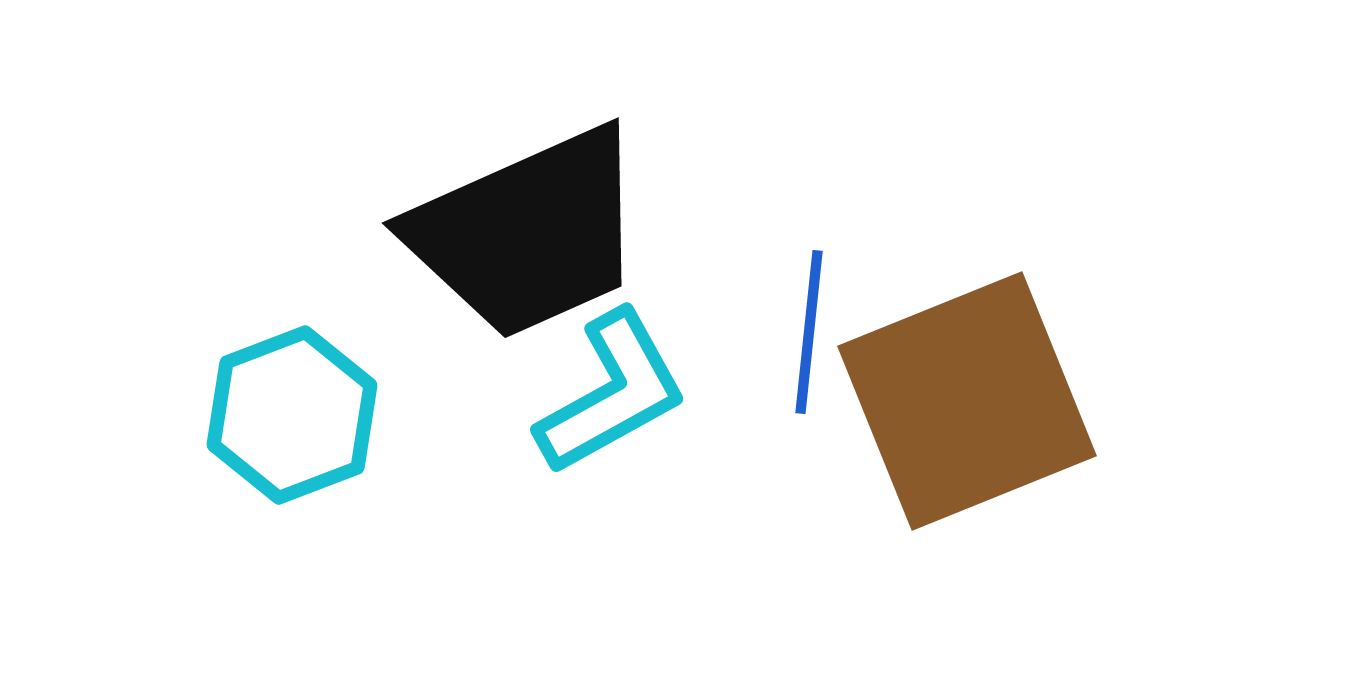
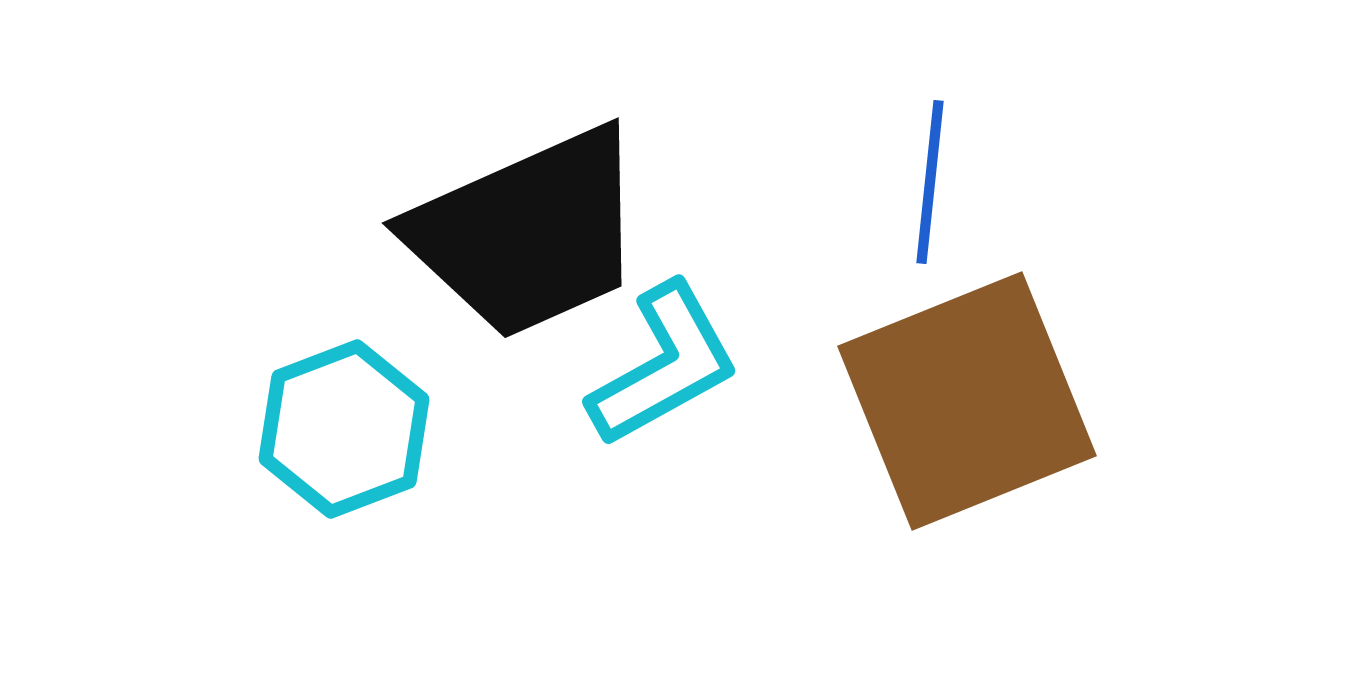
blue line: moved 121 px right, 150 px up
cyan L-shape: moved 52 px right, 28 px up
cyan hexagon: moved 52 px right, 14 px down
